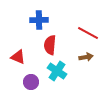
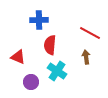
red line: moved 2 px right
brown arrow: rotated 88 degrees counterclockwise
